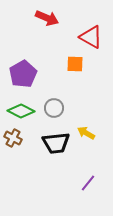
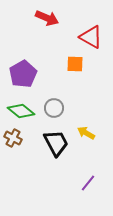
green diamond: rotated 12 degrees clockwise
black trapezoid: rotated 112 degrees counterclockwise
